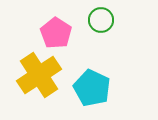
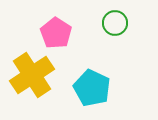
green circle: moved 14 px right, 3 px down
yellow cross: moved 7 px left
